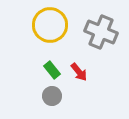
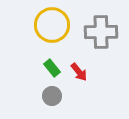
yellow circle: moved 2 px right
gray cross: rotated 24 degrees counterclockwise
green rectangle: moved 2 px up
